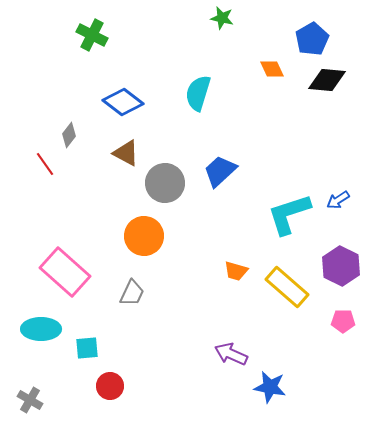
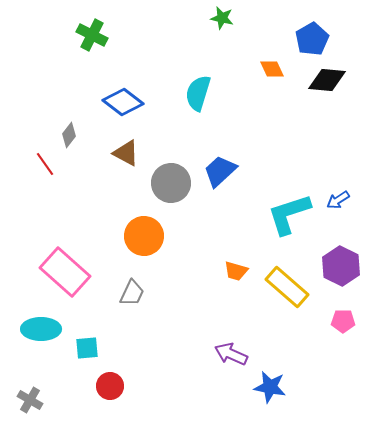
gray circle: moved 6 px right
